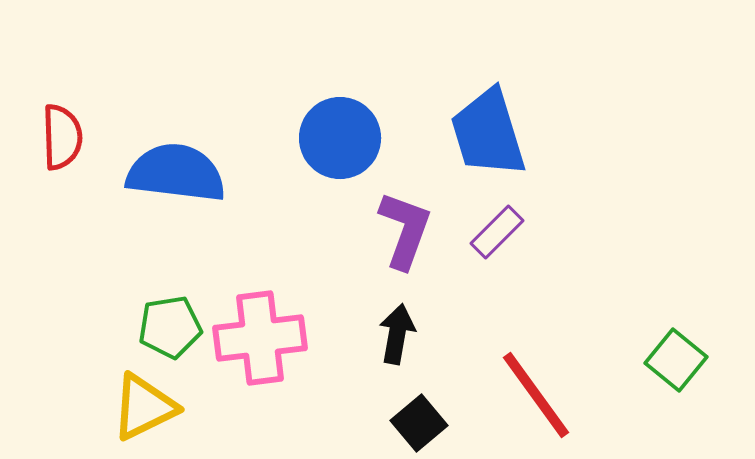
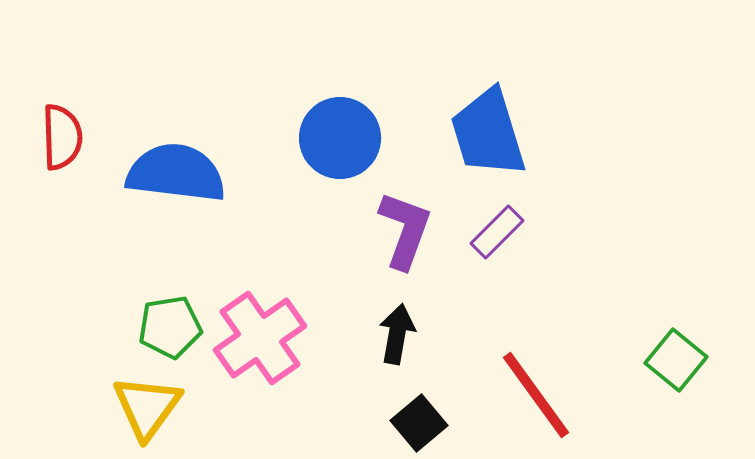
pink cross: rotated 28 degrees counterclockwise
yellow triangle: moved 3 px right; rotated 28 degrees counterclockwise
